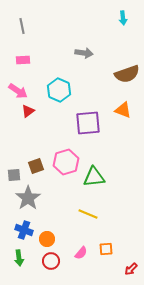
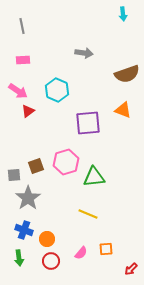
cyan arrow: moved 4 px up
cyan hexagon: moved 2 px left
